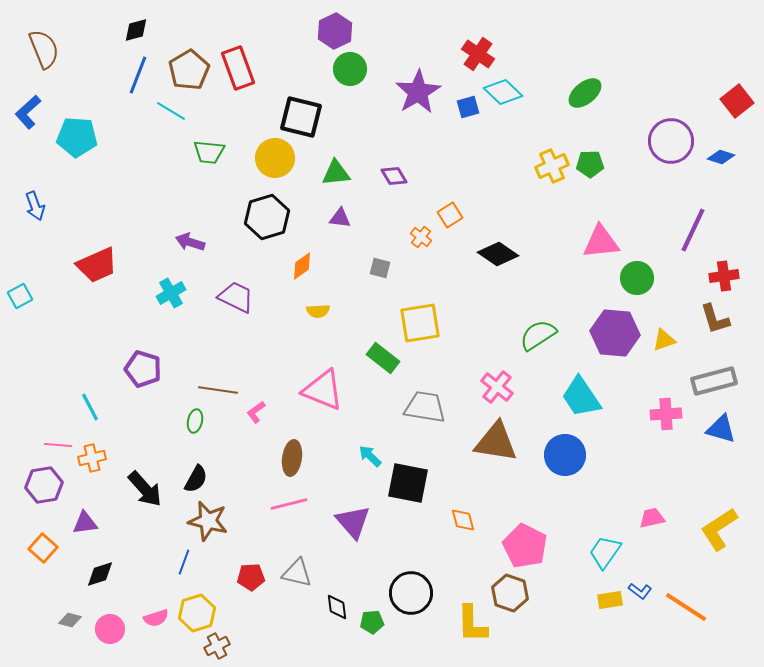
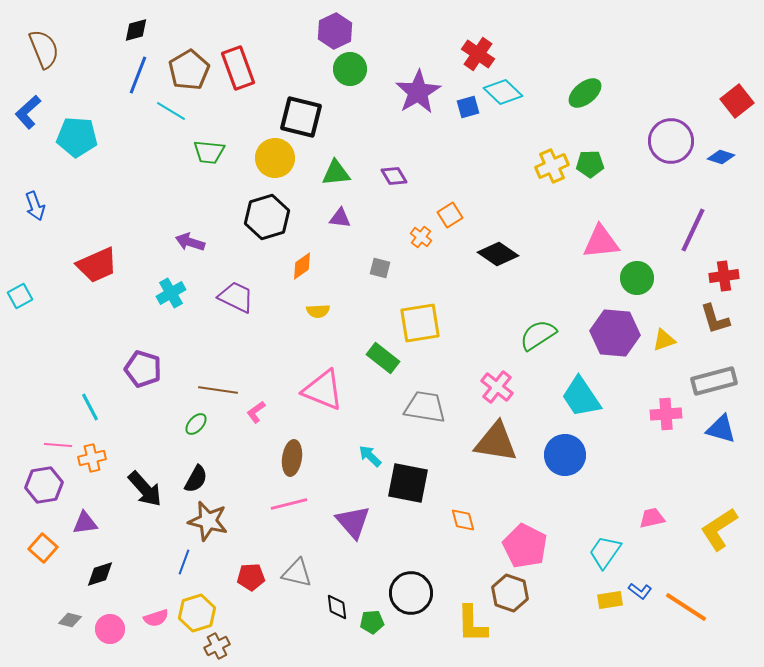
green ellipse at (195, 421): moved 1 px right, 3 px down; rotated 30 degrees clockwise
